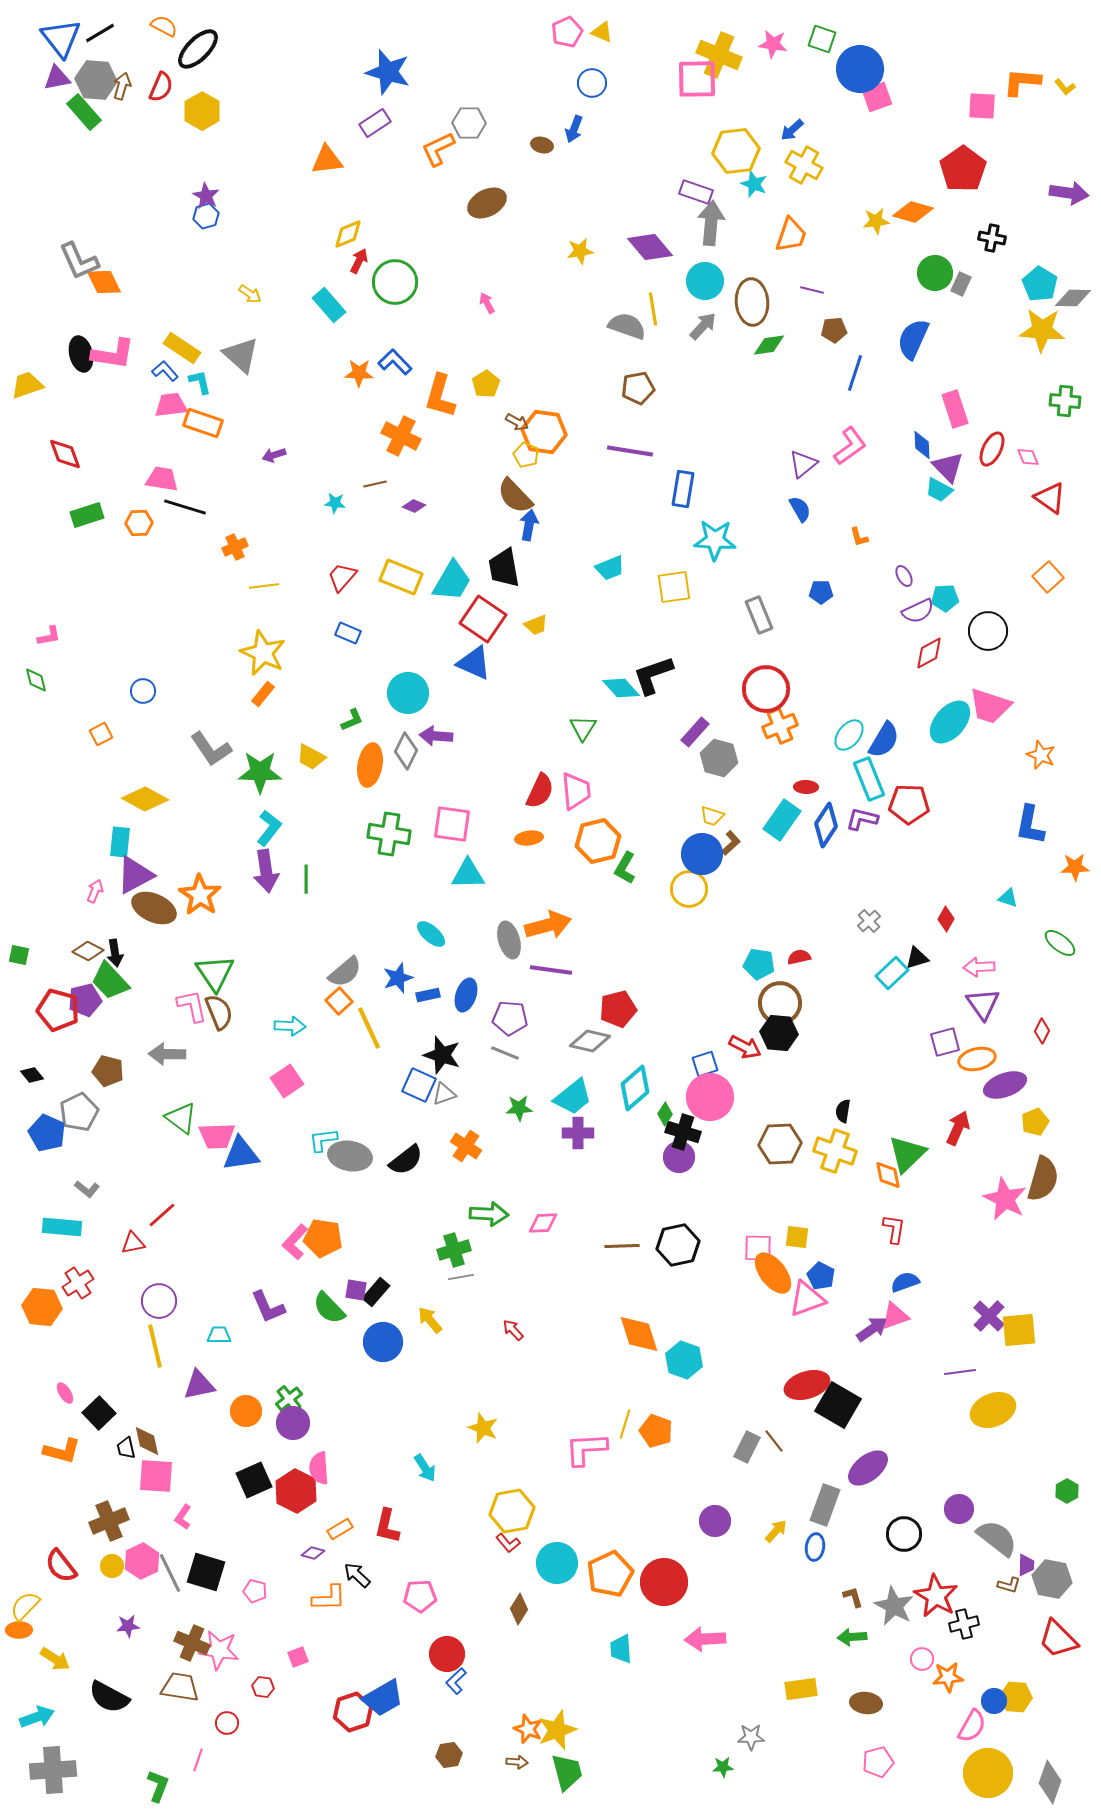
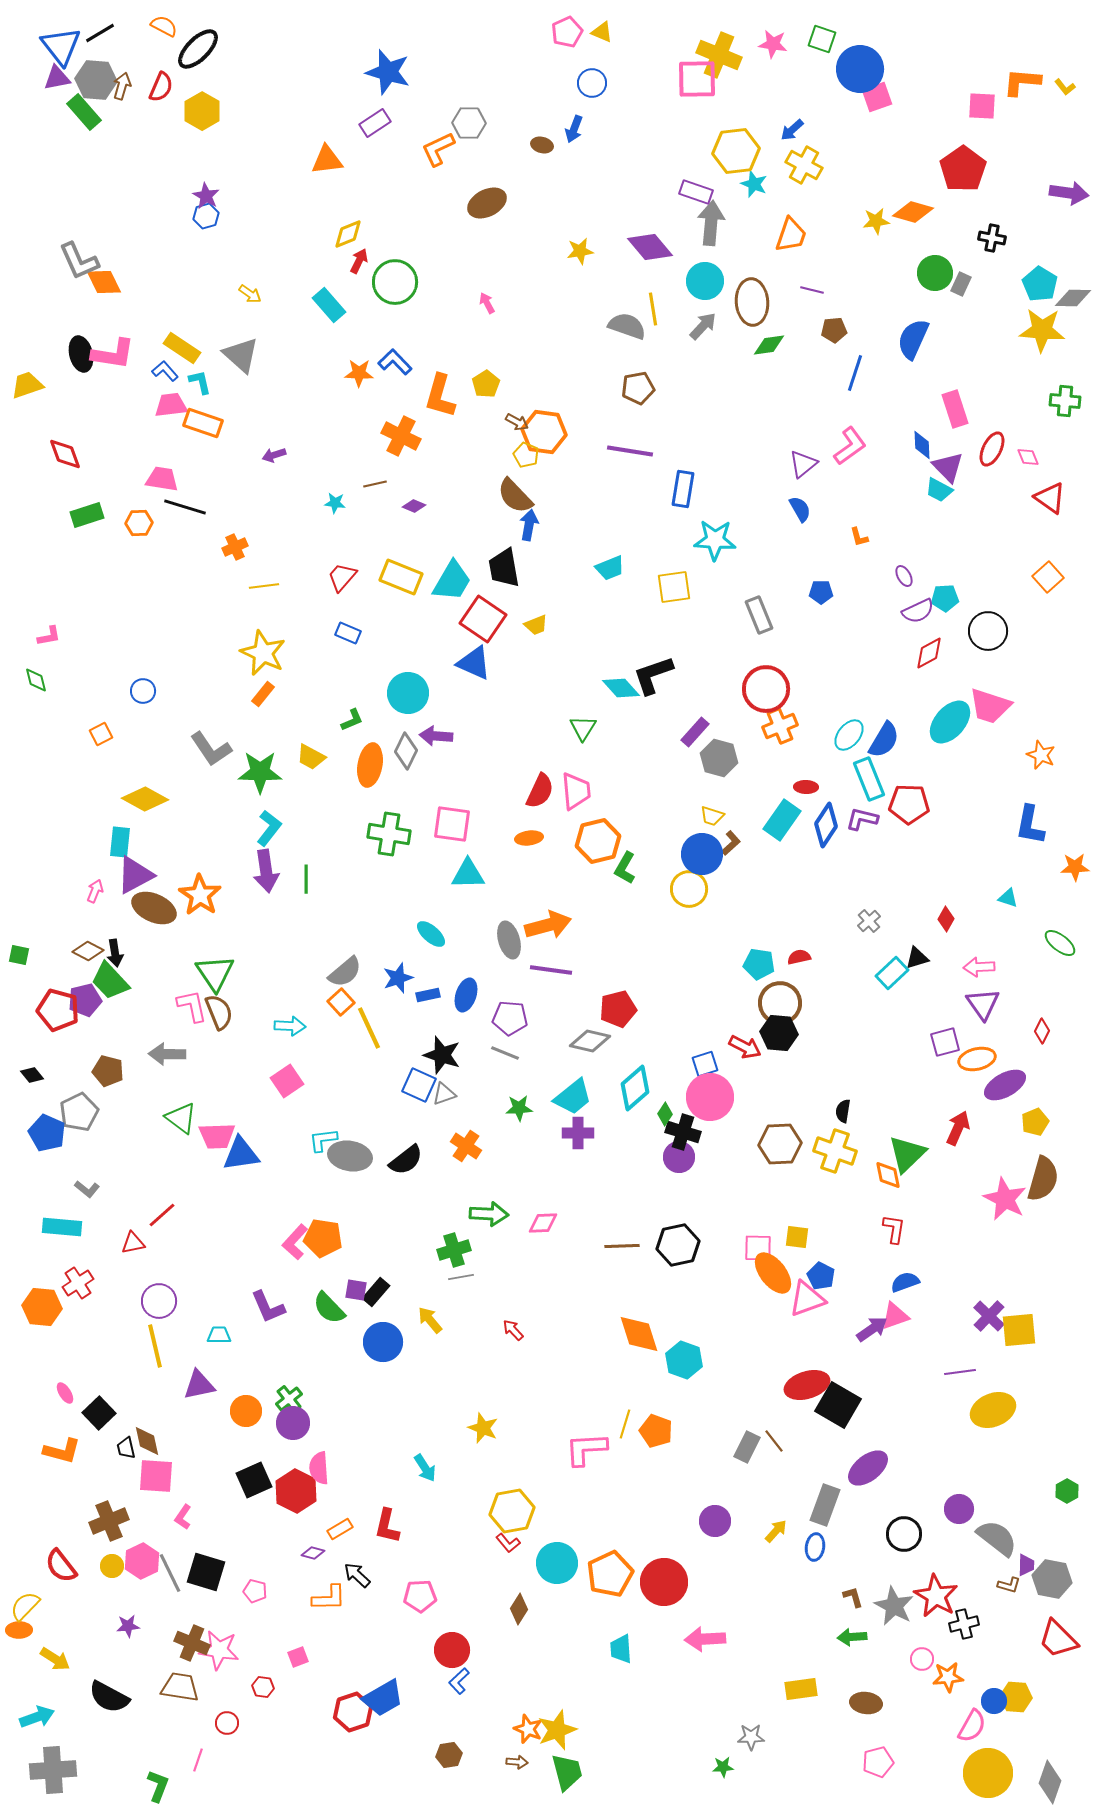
blue triangle at (61, 38): moved 8 px down
orange square at (339, 1001): moved 2 px right, 1 px down
purple ellipse at (1005, 1085): rotated 9 degrees counterclockwise
red circle at (447, 1654): moved 5 px right, 4 px up
blue L-shape at (456, 1681): moved 3 px right
